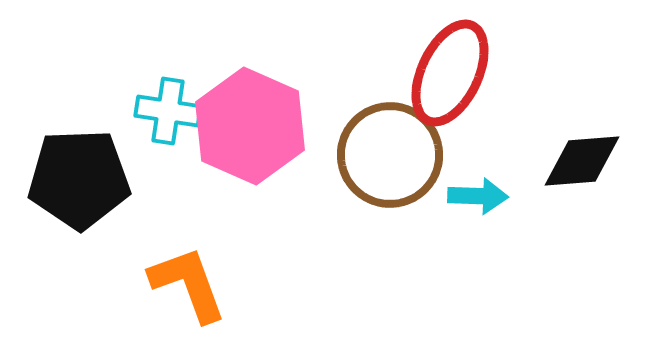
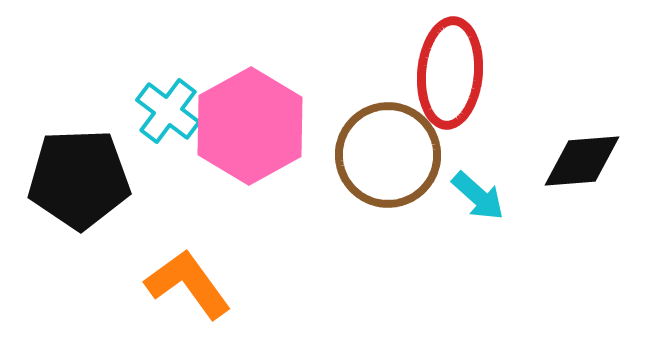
red ellipse: rotated 20 degrees counterclockwise
cyan cross: rotated 28 degrees clockwise
pink hexagon: rotated 7 degrees clockwise
brown circle: moved 2 px left
cyan arrow: rotated 40 degrees clockwise
orange L-shape: rotated 16 degrees counterclockwise
